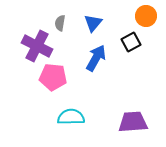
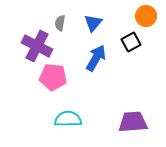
cyan semicircle: moved 3 px left, 2 px down
